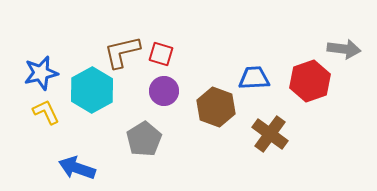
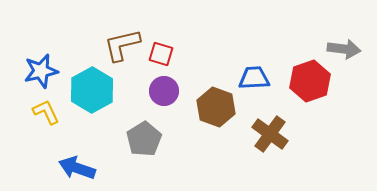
brown L-shape: moved 7 px up
blue star: moved 2 px up
